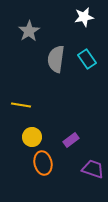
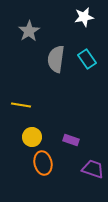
purple rectangle: rotated 56 degrees clockwise
